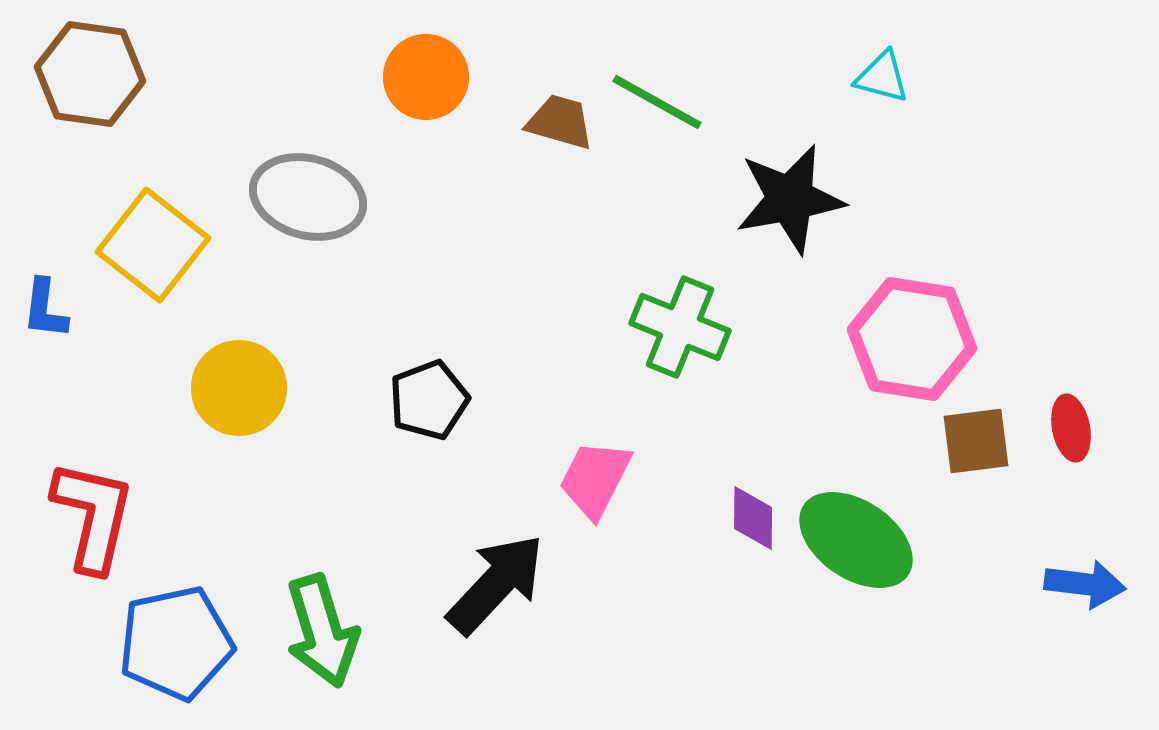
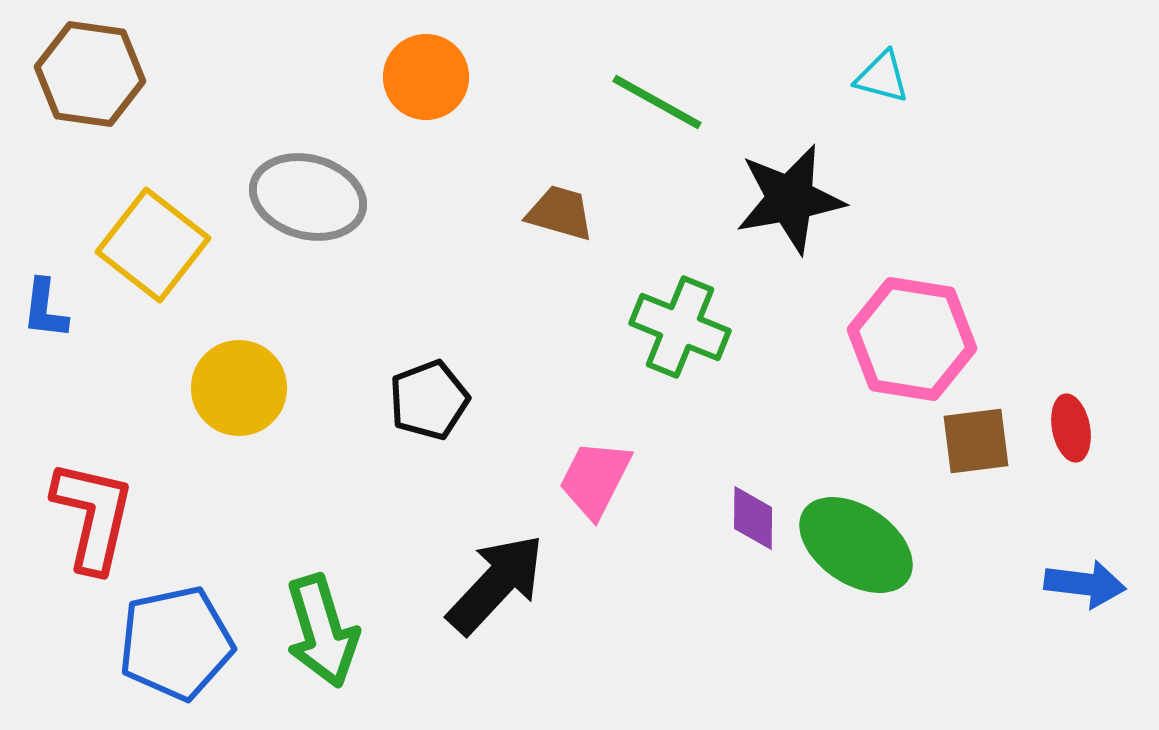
brown trapezoid: moved 91 px down
green ellipse: moved 5 px down
